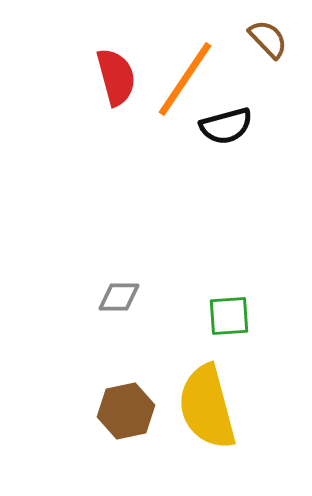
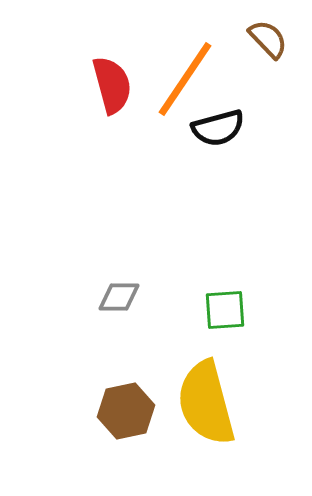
red semicircle: moved 4 px left, 8 px down
black semicircle: moved 8 px left, 2 px down
green square: moved 4 px left, 6 px up
yellow semicircle: moved 1 px left, 4 px up
